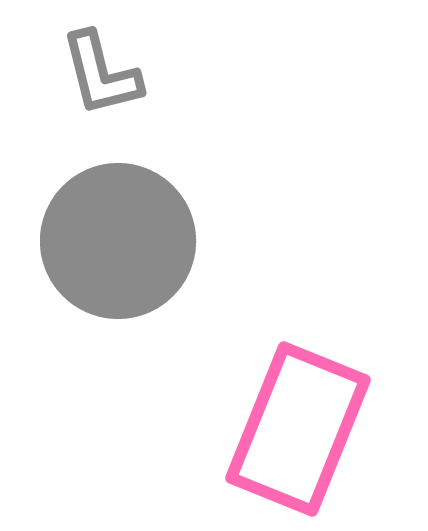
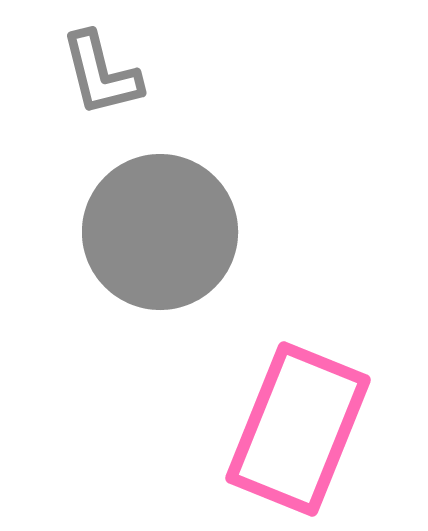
gray circle: moved 42 px right, 9 px up
